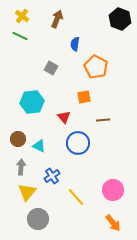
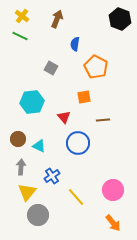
gray circle: moved 4 px up
